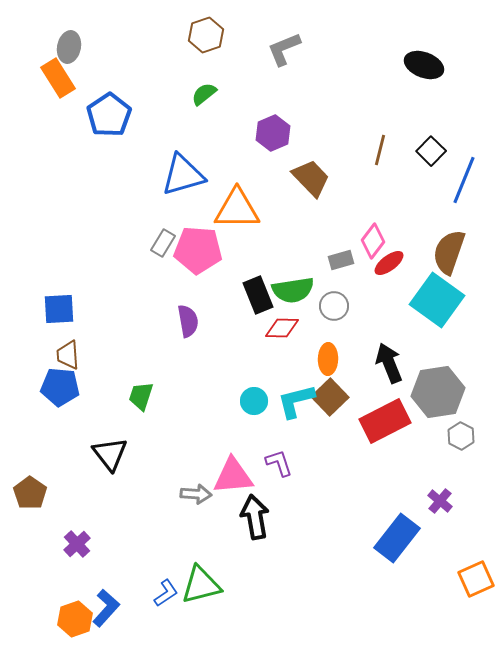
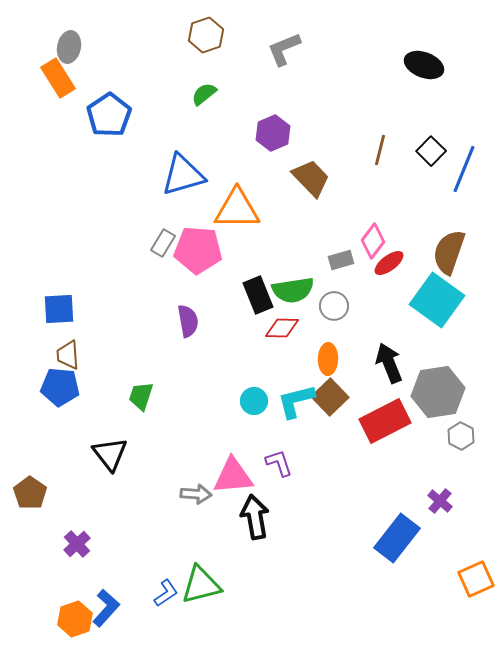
blue line at (464, 180): moved 11 px up
